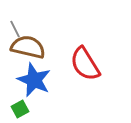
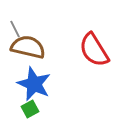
red semicircle: moved 9 px right, 14 px up
blue star: moved 4 px down
green square: moved 10 px right
